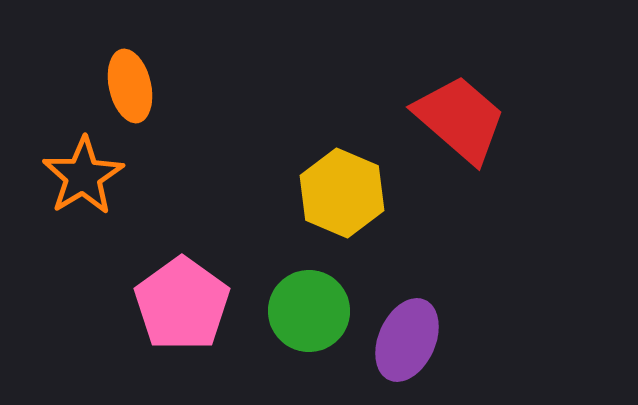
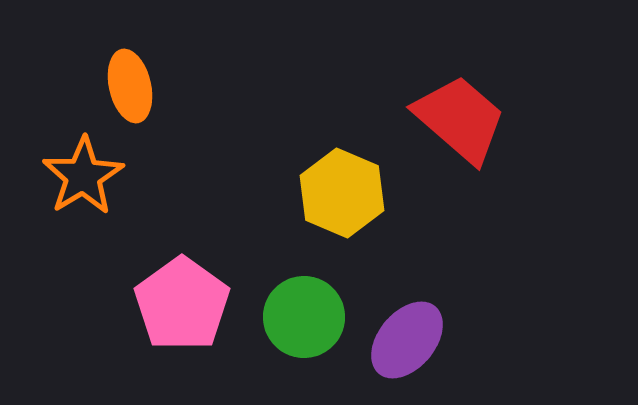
green circle: moved 5 px left, 6 px down
purple ellipse: rotated 16 degrees clockwise
